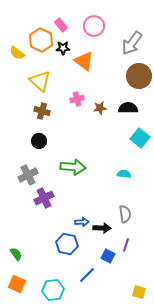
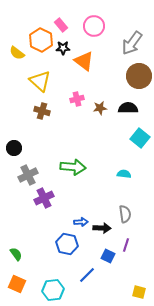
black circle: moved 25 px left, 7 px down
blue arrow: moved 1 px left
